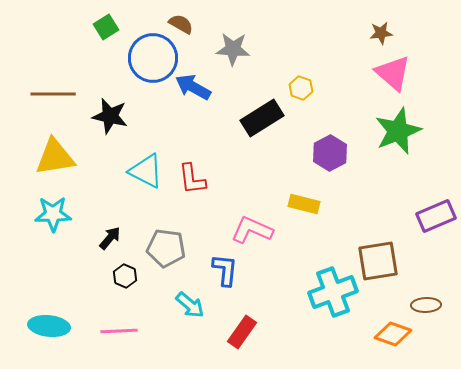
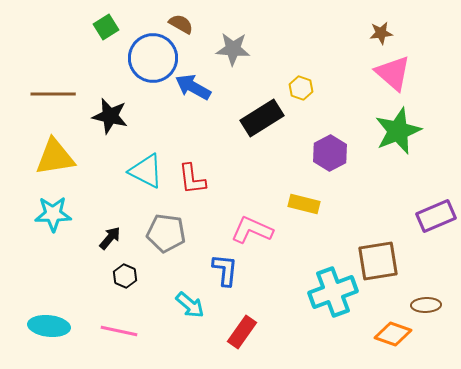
gray pentagon: moved 15 px up
pink line: rotated 15 degrees clockwise
